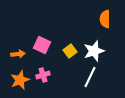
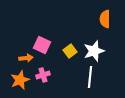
orange arrow: moved 8 px right, 4 px down
white line: rotated 20 degrees counterclockwise
